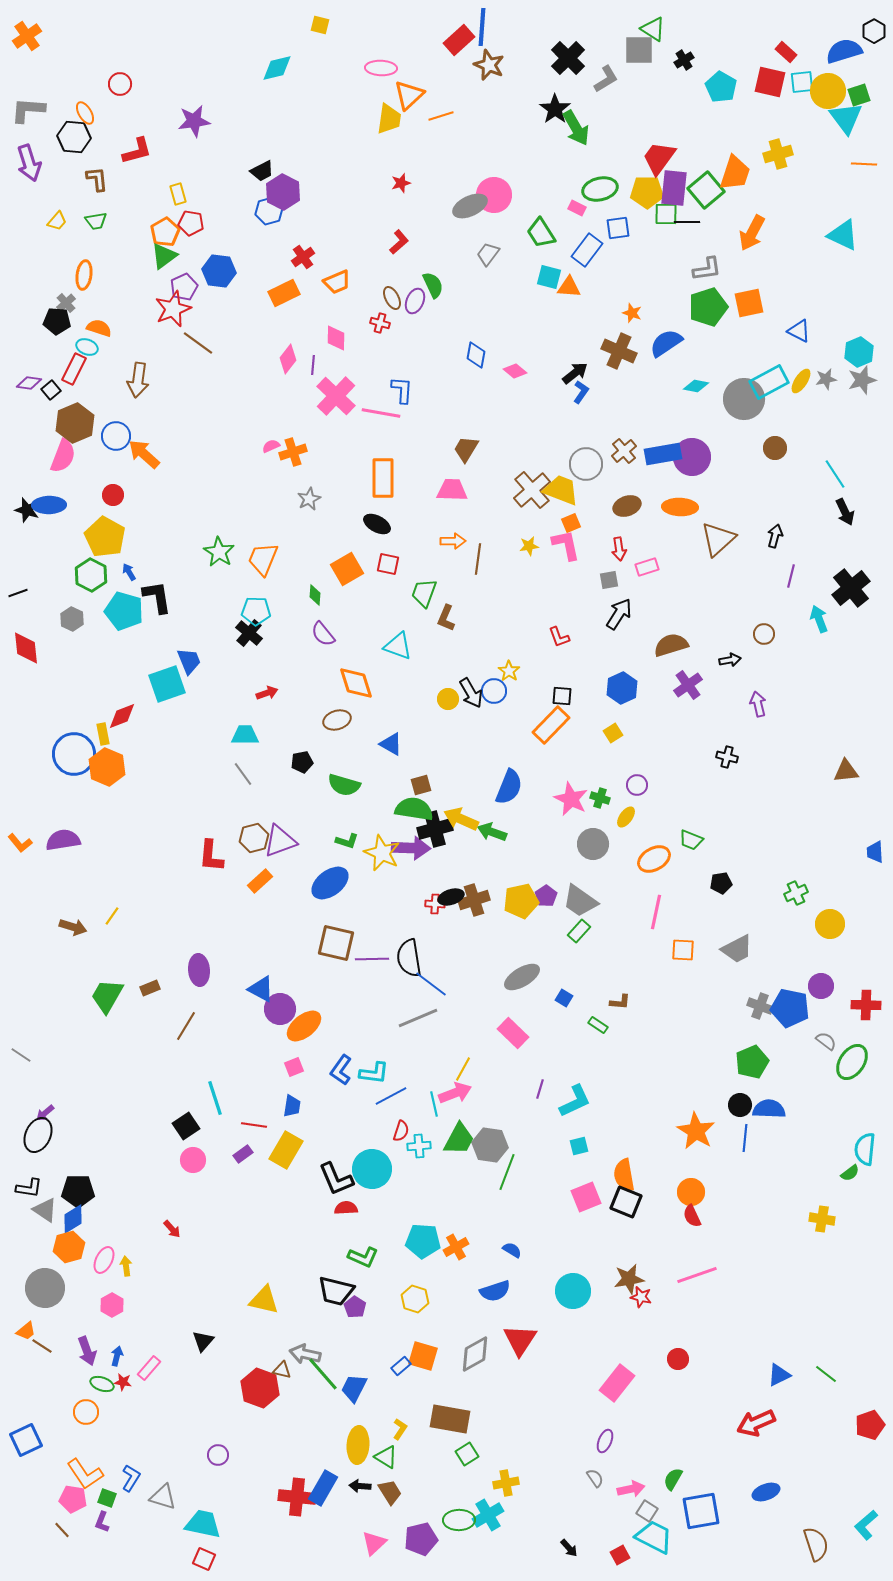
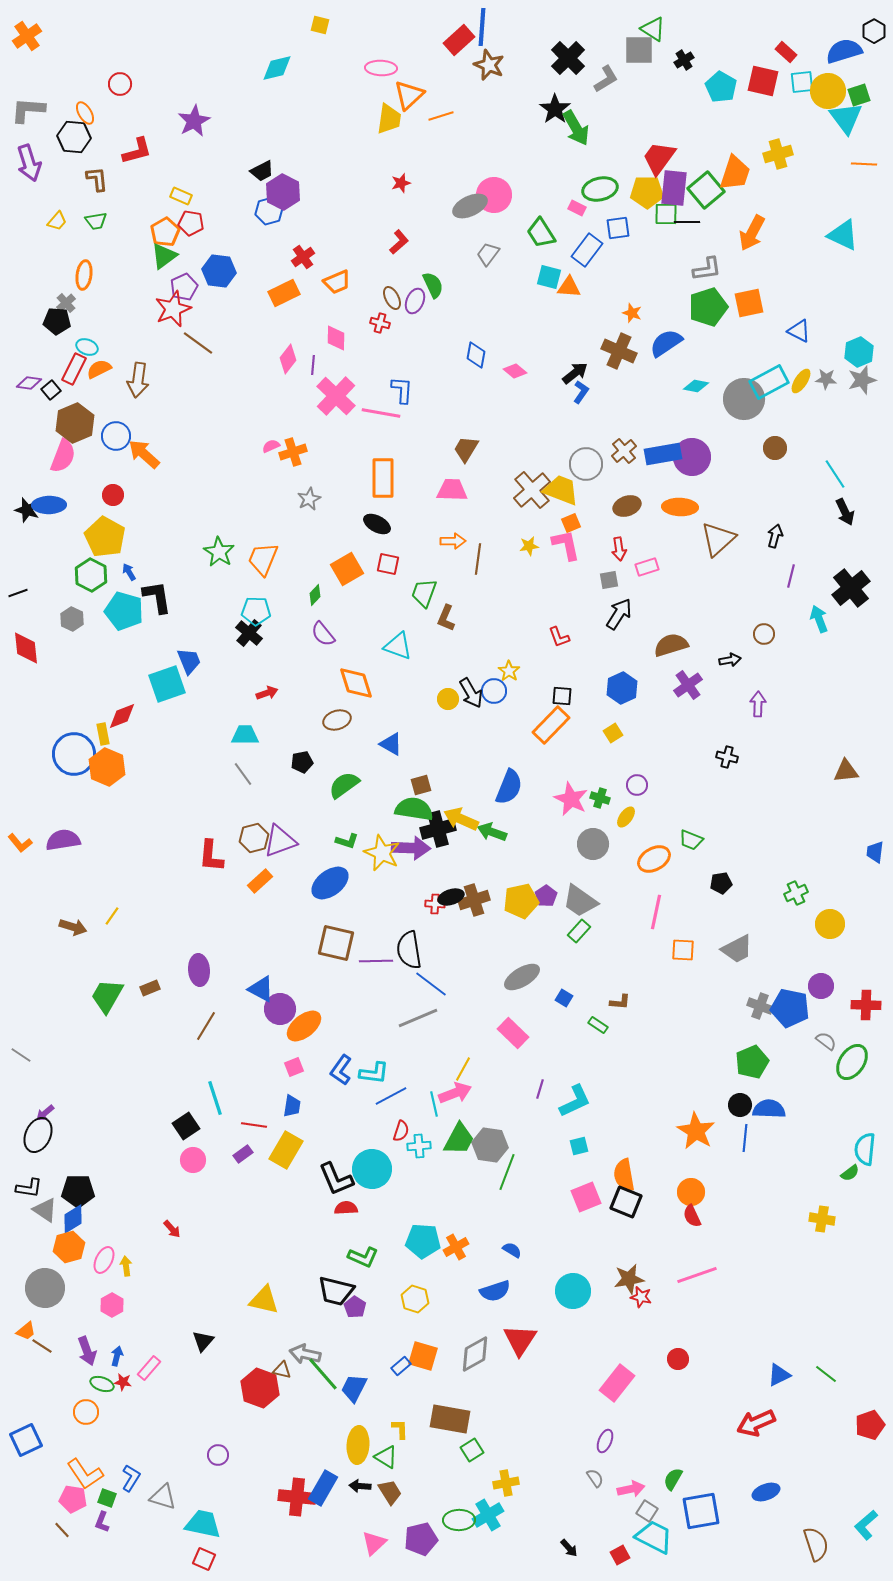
red square at (770, 82): moved 7 px left, 1 px up
purple star at (194, 121): rotated 20 degrees counterclockwise
yellow rectangle at (178, 194): moved 3 px right, 2 px down; rotated 50 degrees counterclockwise
orange semicircle at (99, 328): moved 41 px down; rotated 45 degrees counterclockwise
gray star at (826, 379): rotated 15 degrees clockwise
green diamond at (315, 595): rotated 40 degrees clockwise
purple arrow at (758, 704): rotated 15 degrees clockwise
green semicircle at (344, 785): rotated 128 degrees clockwise
black cross at (435, 829): moved 3 px right
blue trapezoid at (875, 852): rotated 10 degrees clockwise
black semicircle at (409, 958): moved 8 px up
purple line at (372, 959): moved 4 px right, 2 px down
brown line at (186, 1026): moved 20 px right
yellow L-shape at (400, 1429): rotated 35 degrees counterclockwise
green square at (467, 1454): moved 5 px right, 4 px up
